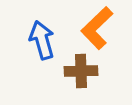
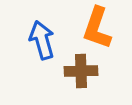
orange L-shape: rotated 27 degrees counterclockwise
